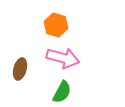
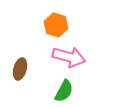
pink arrow: moved 6 px right, 1 px up
green semicircle: moved 2 px right, 1 px up
